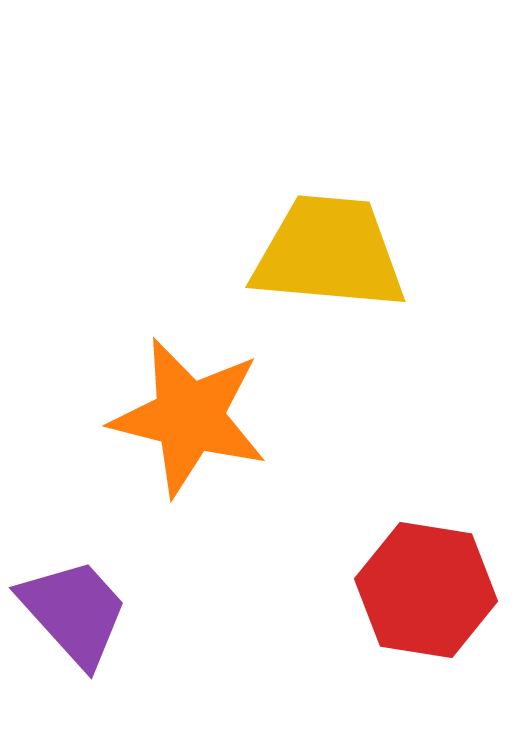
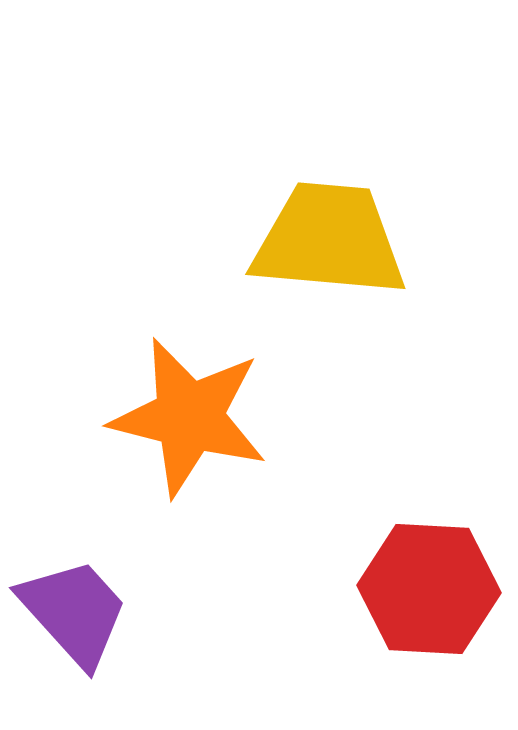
yellow trapezoid: moved 13 px up
red hexagon: moved 3 px right, 1 px up; rotated 6 degrees counterclockwise
